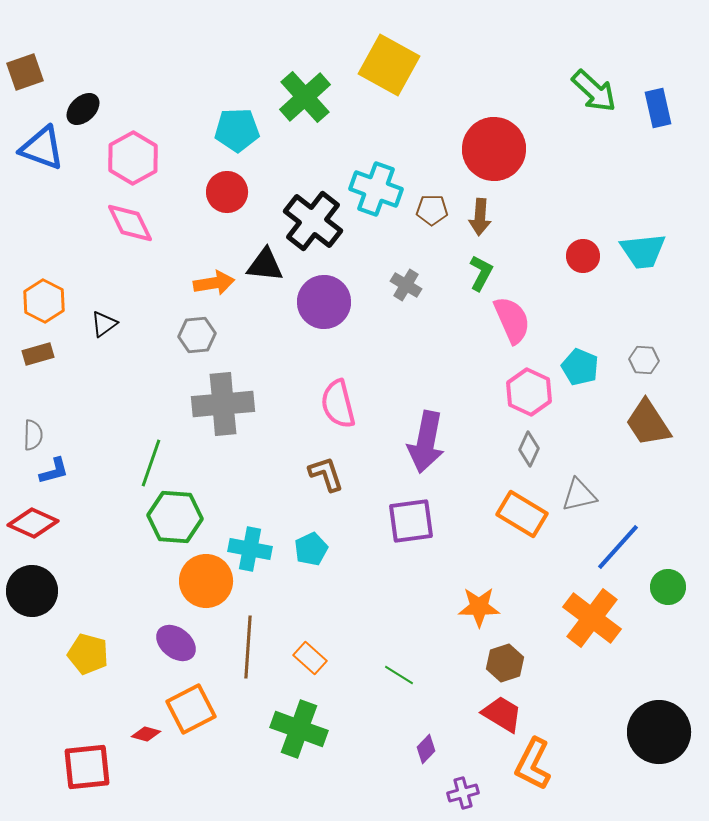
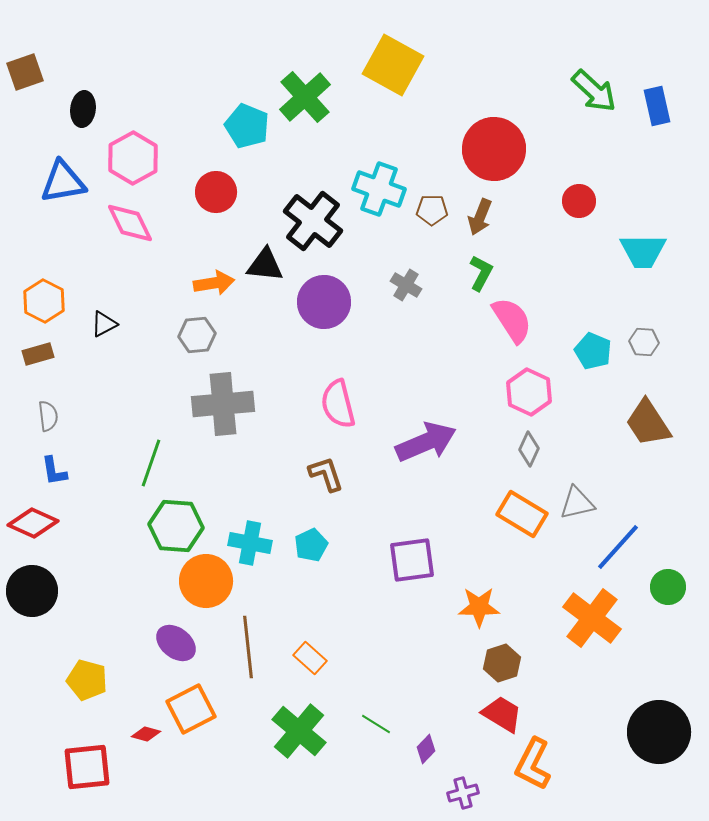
yellow square at (389, 65): moved 4 px right
blue rectangle at (658, 108): moved 1 px left, 2 px up
black ellipse at (83, 109): rotated 40 degrees counterclockwise
cyan pentagon at (237, 130): moved 10 px right, 4 px up; rotated 24 degrees clockwise
blue triangle at (42, 148): moved 21 px right, 34 px down; rotated 30 degrees counterclockwise
cyan cross at (376, 189): moved 3 px right
red circle at (227, 192): moved 11 px left
brown arrow at (480, 217): rotated 18 degrees clockwise
cyan trapezoid at (643, 251): rotated 6 degrees clockwise
red circle at (583, 256): moved 4 px left, 55 px up
pink semicircle at (512, 320): rotated 9 degrees counterclockwise
black triangle at (104, 324): rotated 8 degrees clockwise
gray hexagon at (644, 360): moved 18 px up
cyan pentagon at (580, 367): moved 13 px right, 16 px up
gray semicircle at (33, 435): moved 15 px right, 19 px up; rotated 8 degrees counterclockwise
purple arrow at (426, 442): rotated 124 degrees counterclockwise
blue L-shape at (54, 471): rotated 96 degrees clockwise
gray triangle at (579, 495): moved 2 px left, 8 px down
green hexagon at (175, 517): moved 1 px right, 9 px down
purple square at (411, 521): moved 1 px right, 39 px down
cyan cross at (250, 549): moved 6 px up
cyan pentagon at (311, 549): moved 4 px up
brown line at (248, 647): rotated 10 degrees counterclockwise
yellow pentagon at (88, 654): moved 1 px left, 26 px down
brown hexagon at (505, 663): moved 3 px left
green line at (399, 675): moved 23 px left, 49 px down
green cross at (299, 729): moved 2 px down; rotated 20 degrees clockwise
